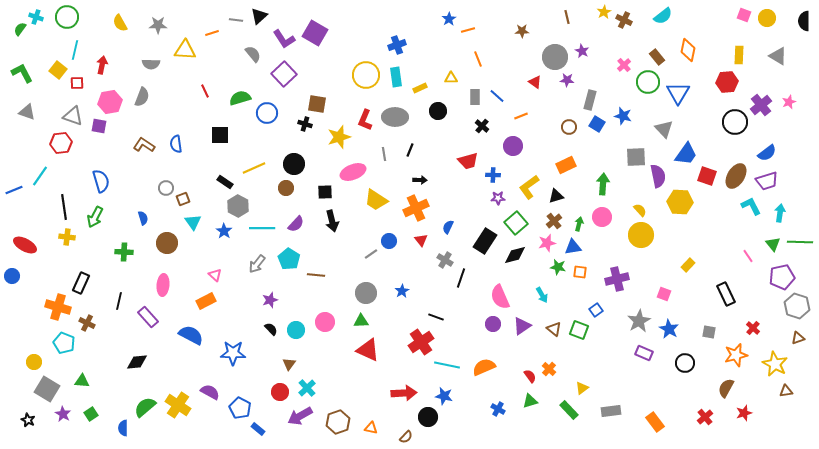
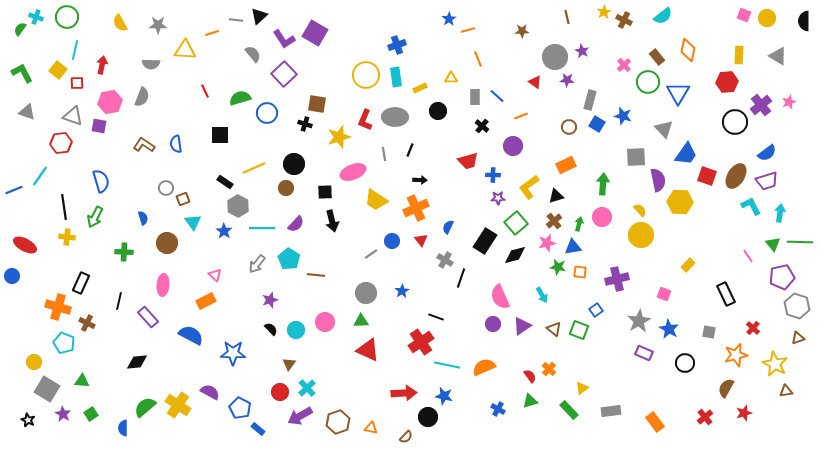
purple semicircle at (658, 176): moved 4 px down
blue circle at (389, 241): moved 3 px right
